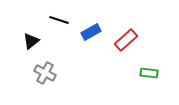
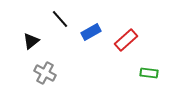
black line: moved 1 px right, 1 px up; rotated 30 degrees clockwise
